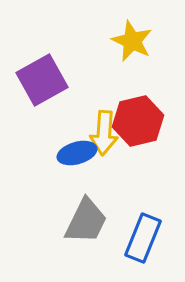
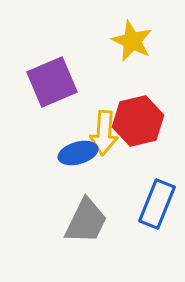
purple square: moved 10 px right, 2 px down; rotated 6 degrees clockwise
blue ellipse: moved 1 px right
blue rectangle: moved 14 px right, 34 px up
